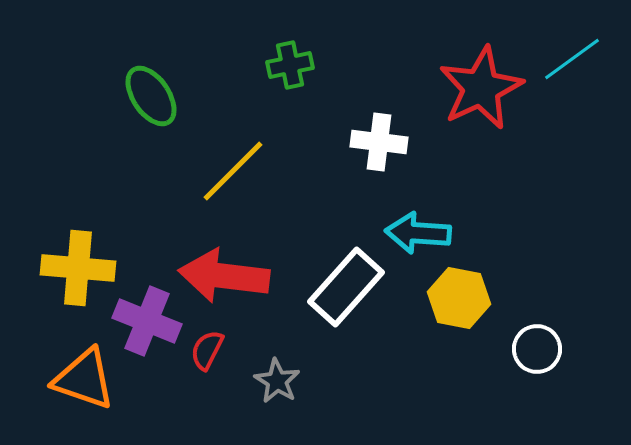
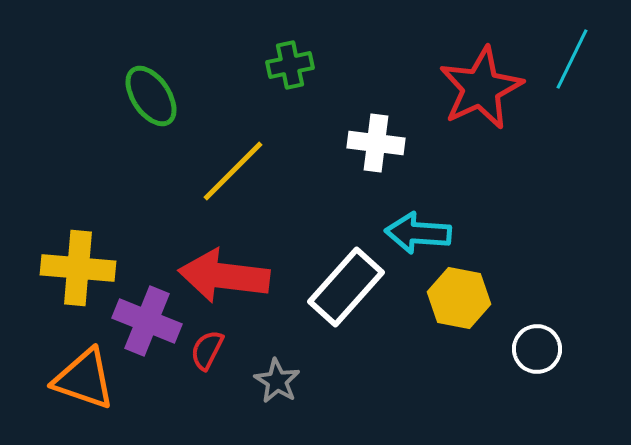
cyan line: rotated 28 degrees counterclockwise
white cross: moved 3 px left, 1 px down
